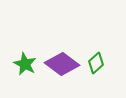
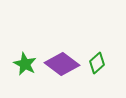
green diamond: moved 1 px right
